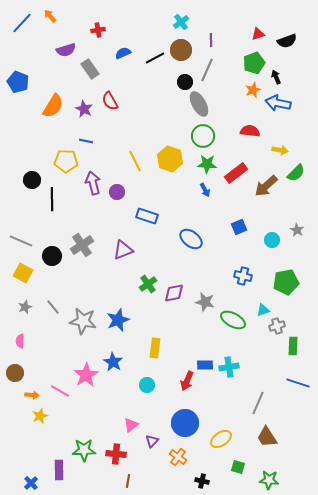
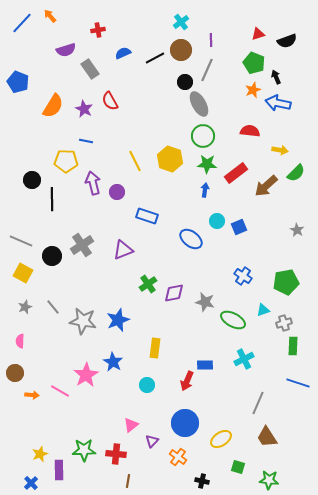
green pentagon at (254, 63): rotated 30 degrees counterclockwise
blue arrow at (205, 190): rotated 144 degrees counterclockwise
cyan circle at (272, 240): moved 55 px left, 19 px up
blue cross at (243, 276): rotated 18 degrees clockwise
gray cross at (277, 326): moved 7 px right, 3 px up
cyan cross at (229, 367): moved 15 px right, 8 px up; rotated 18 degrees counterclockwise
yellow star at (40, 416): moved 38 px down
